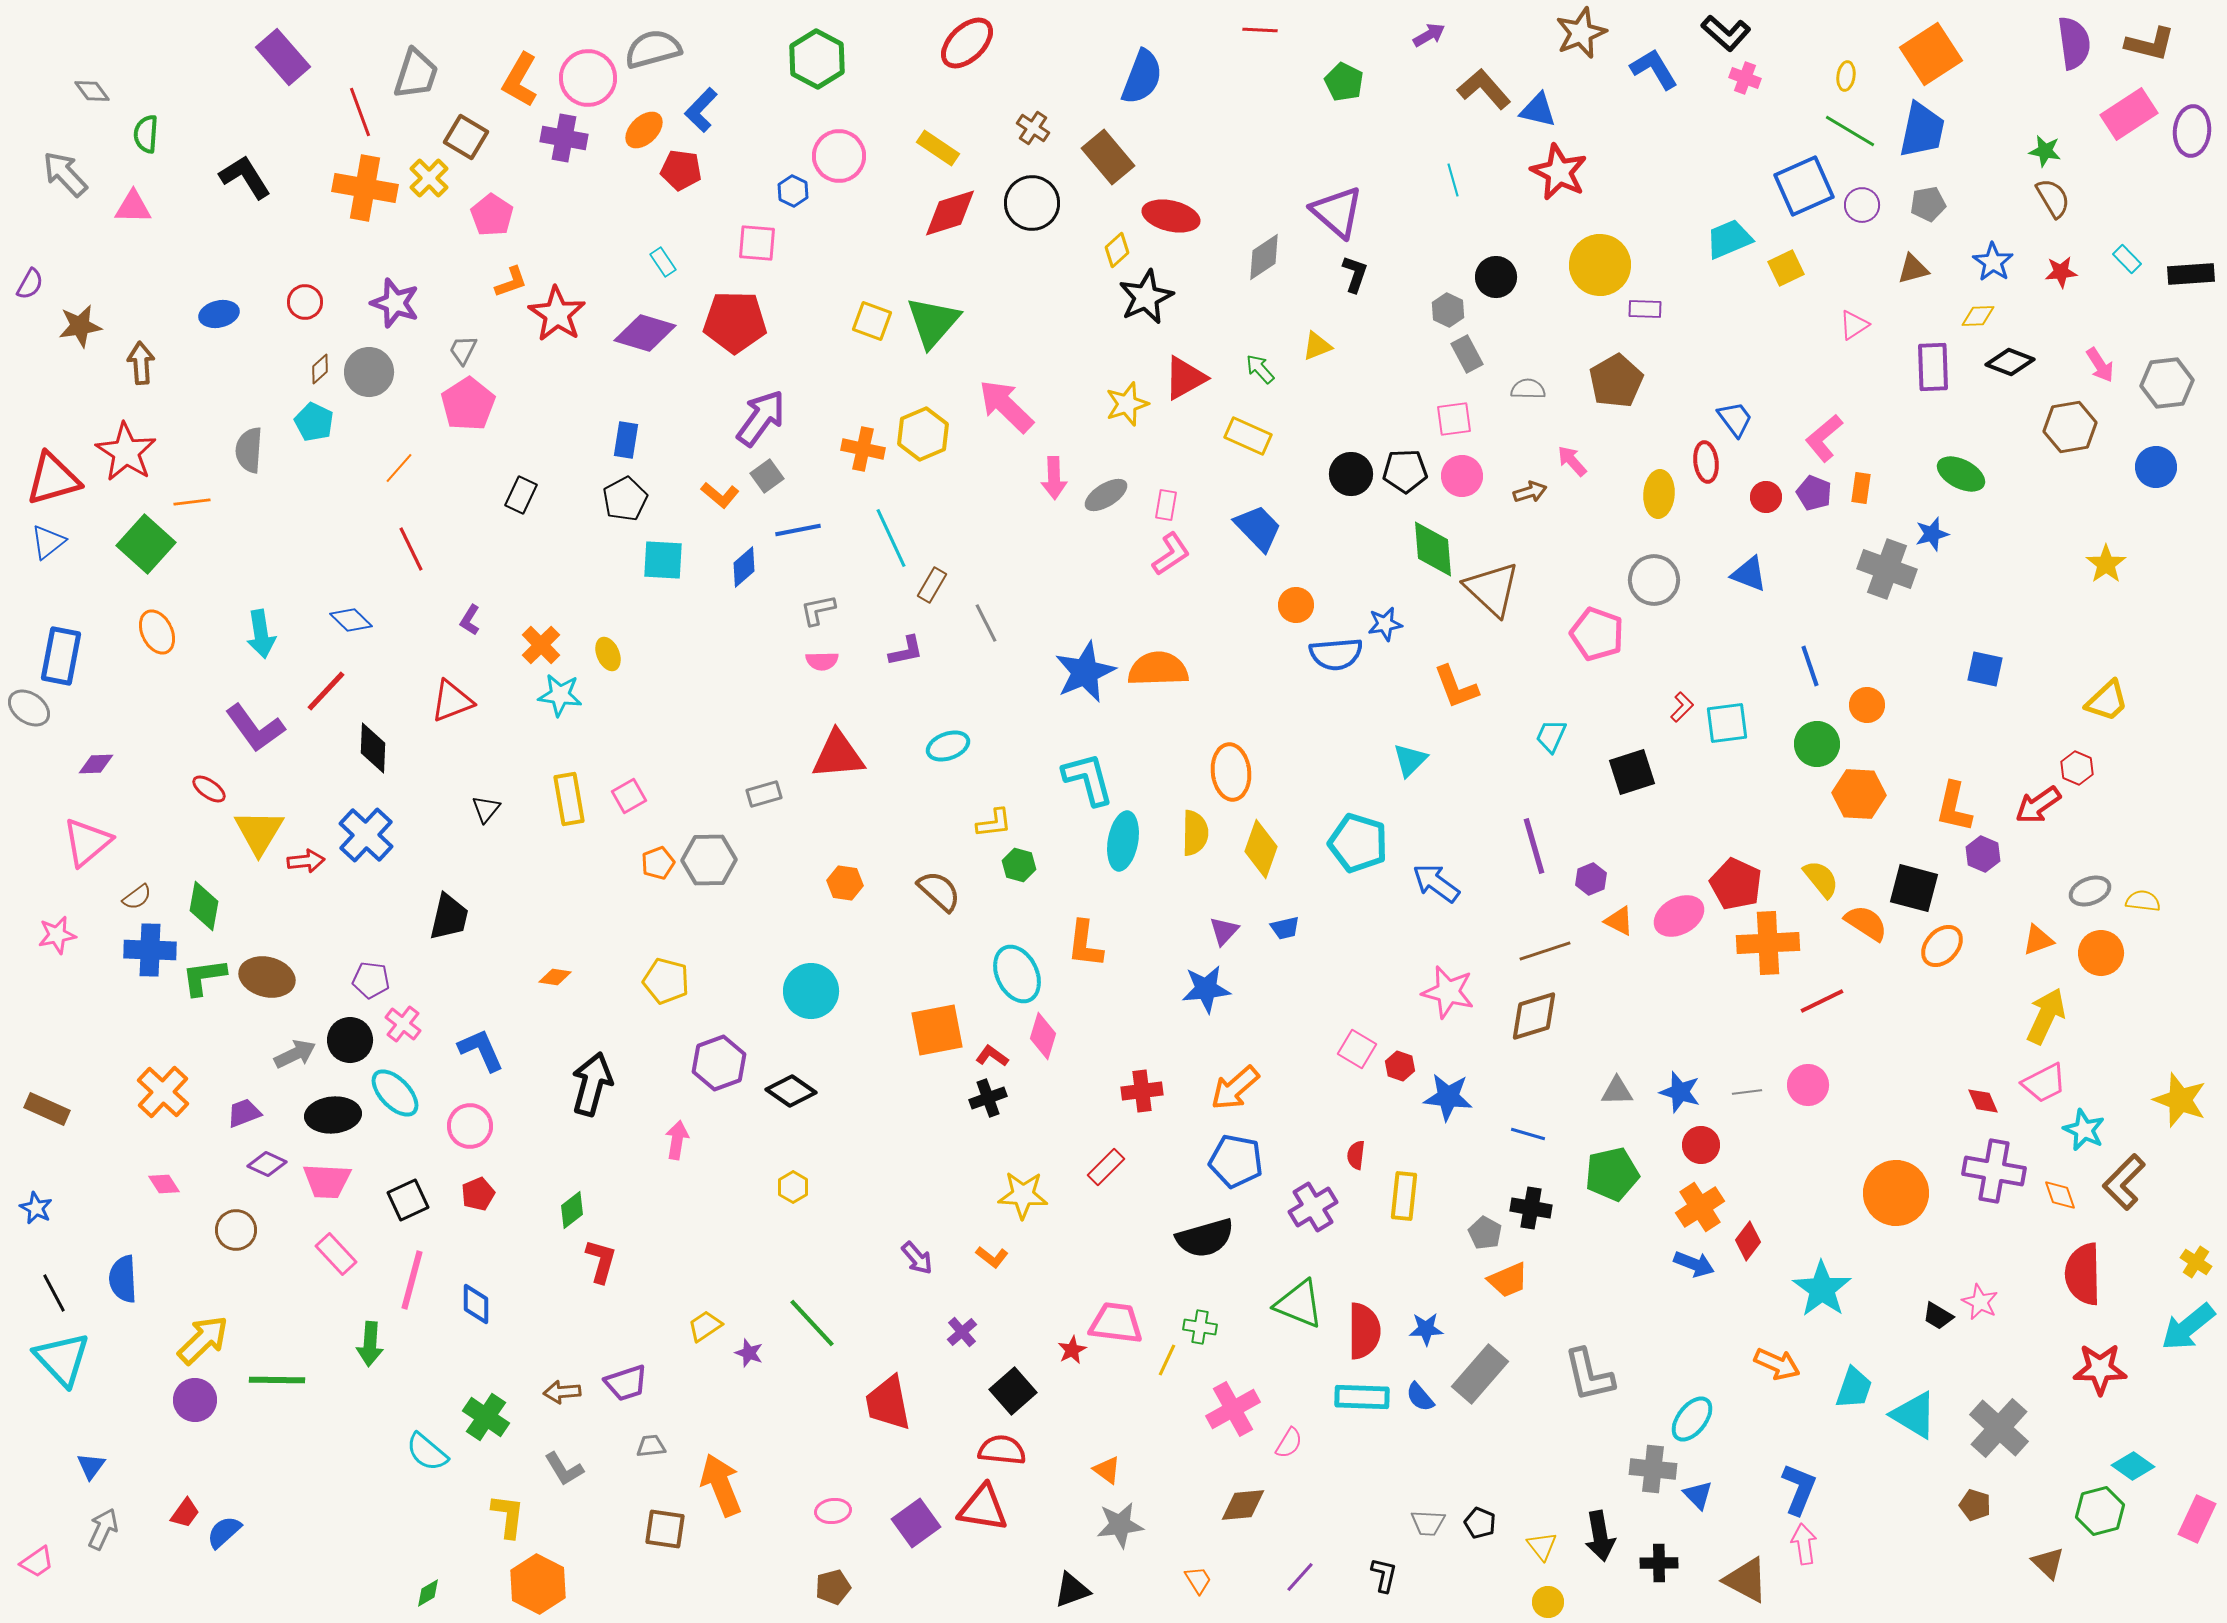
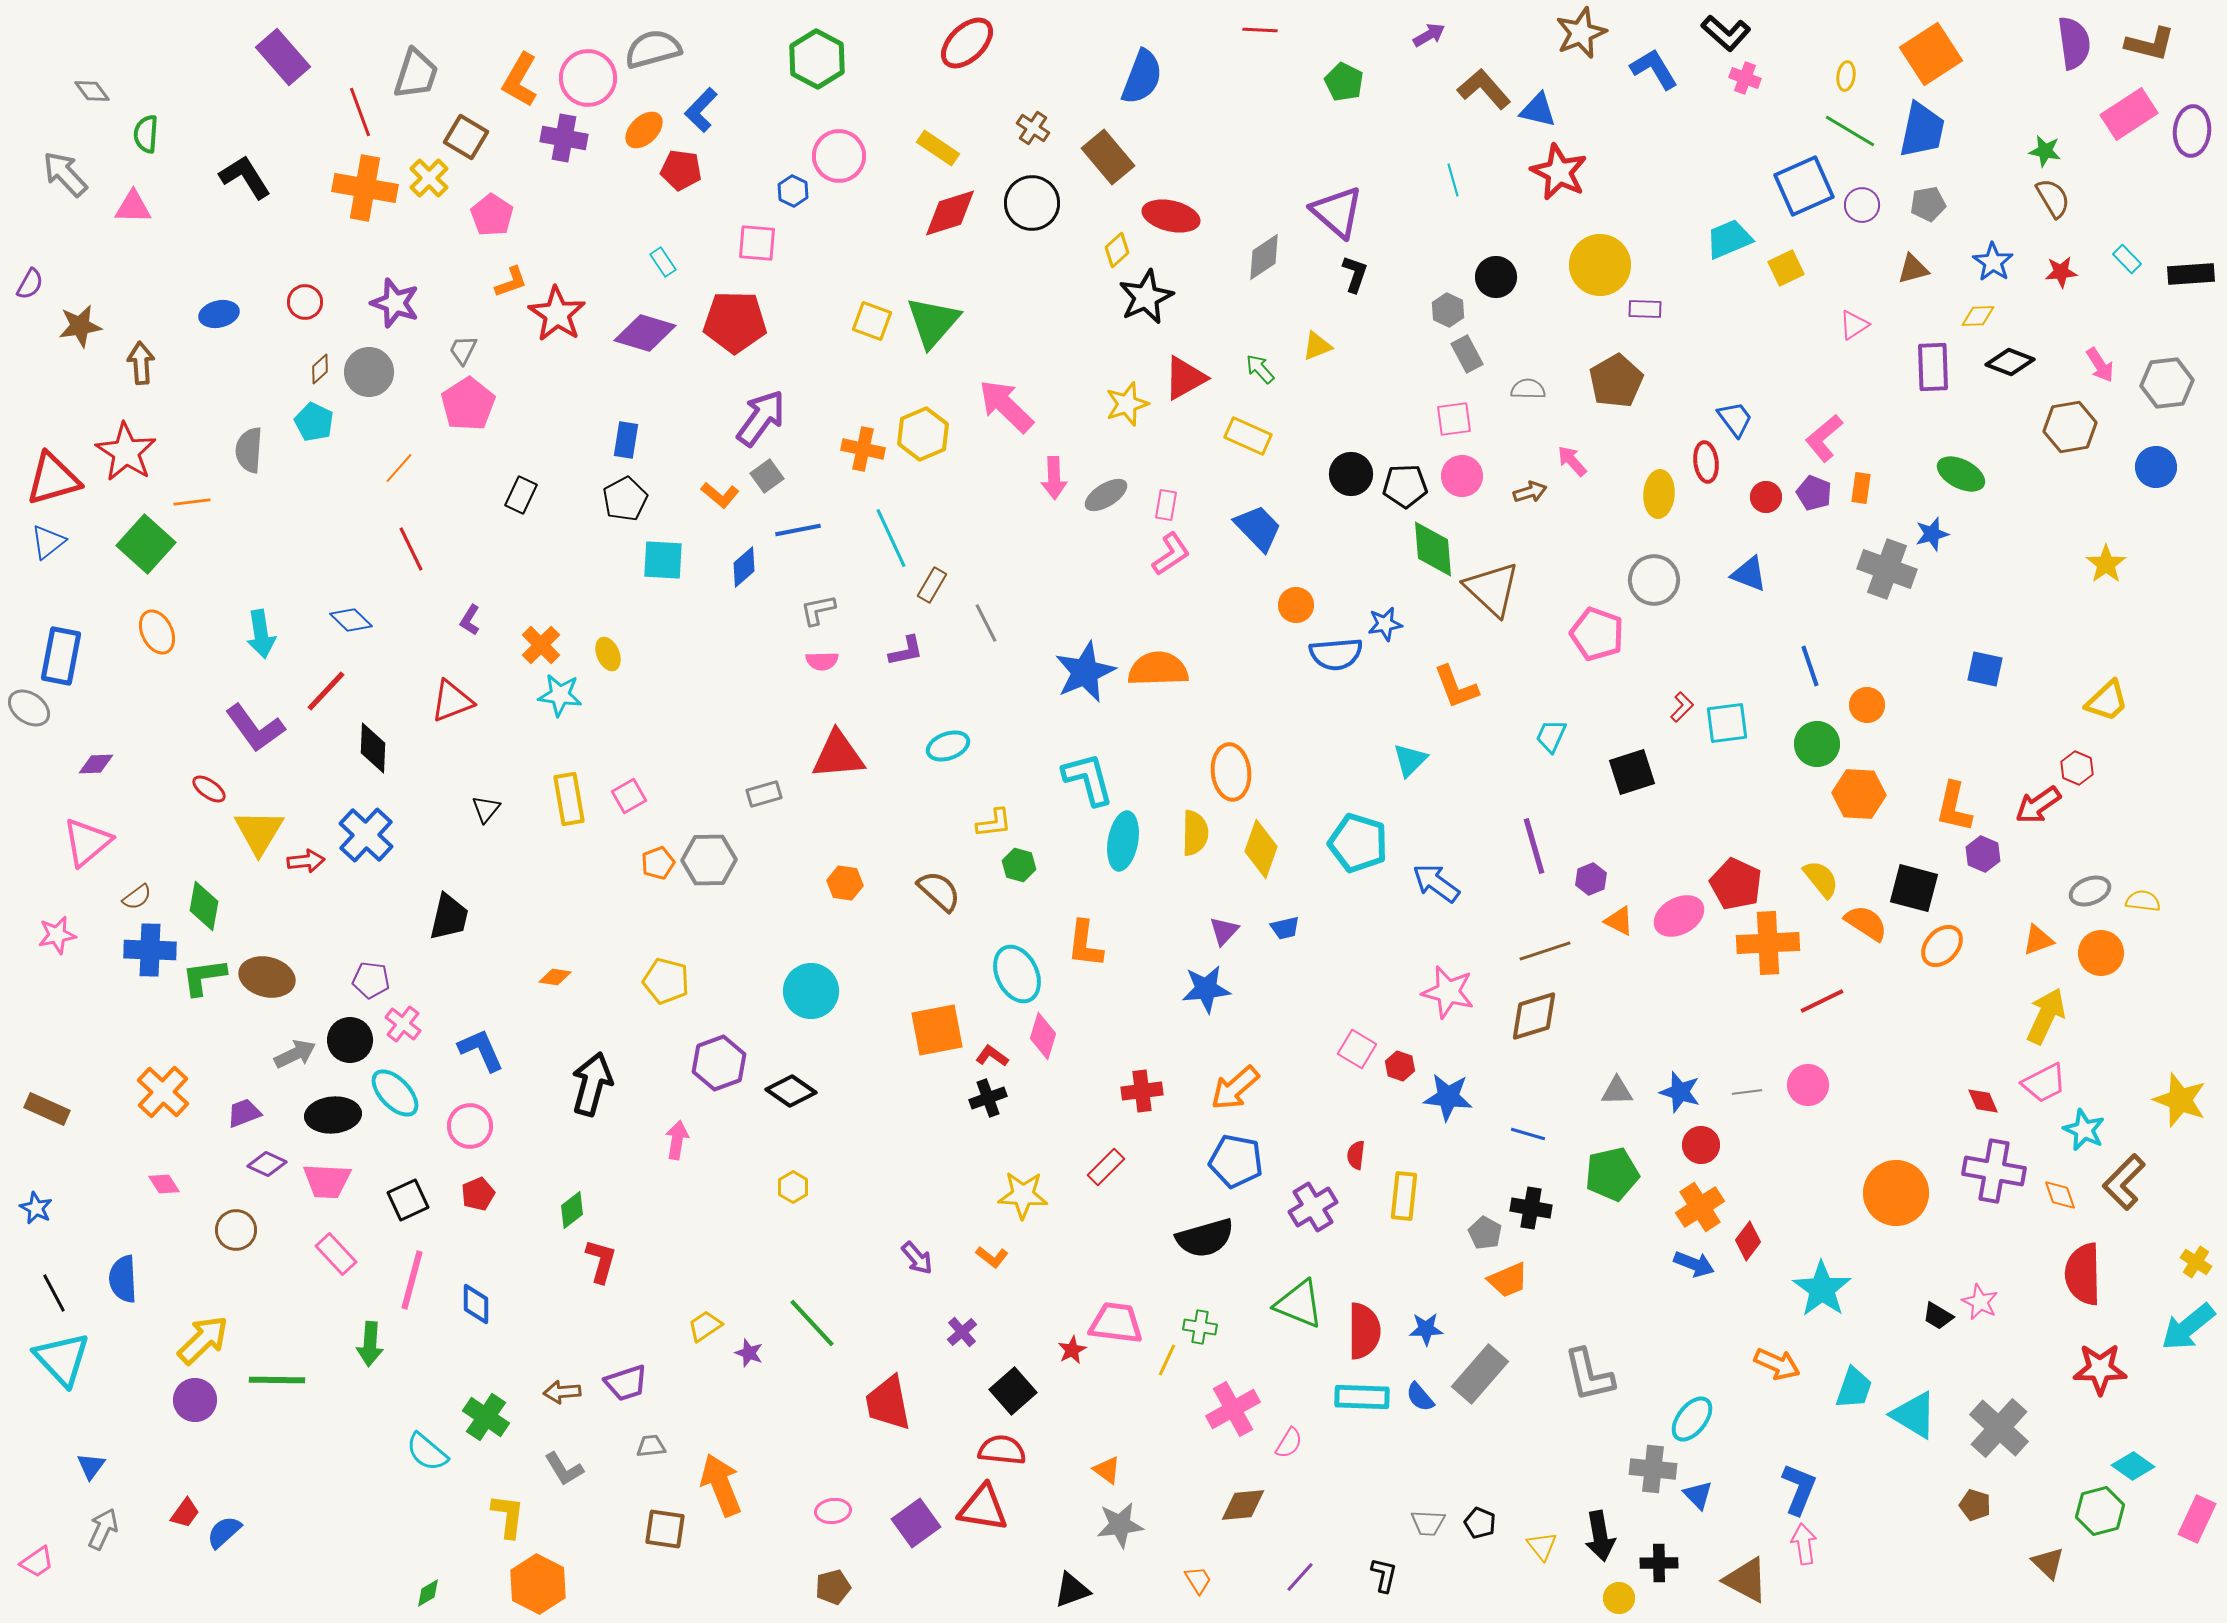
black pentagon at (1405, 471): moved 15 px down
yellow circle at (1548, 1602): moved 71 px right, 4 px up
